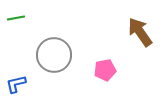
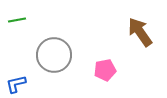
green line: moved 1 px right, 2 px down
